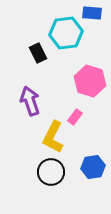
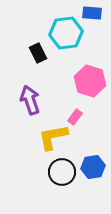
purple arrow: moved 1 px up
yellow L-shape: rotated 52 degrees clockwise
black circle: moved 11 px right
